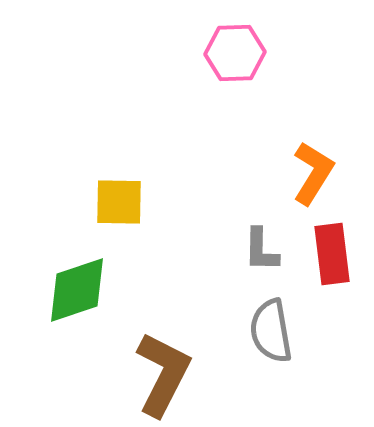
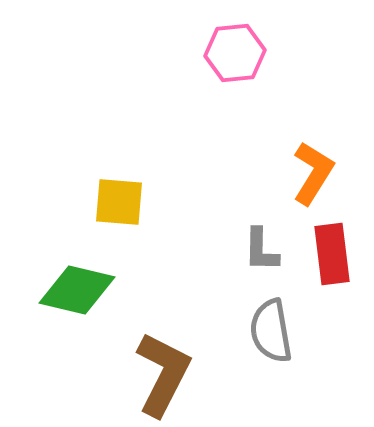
pink hexagon: rotated 4 degrees counterclockwise
yellow square: rotated 4 degrees clockwise
green diamond: rotated 32 degrees clockwise
